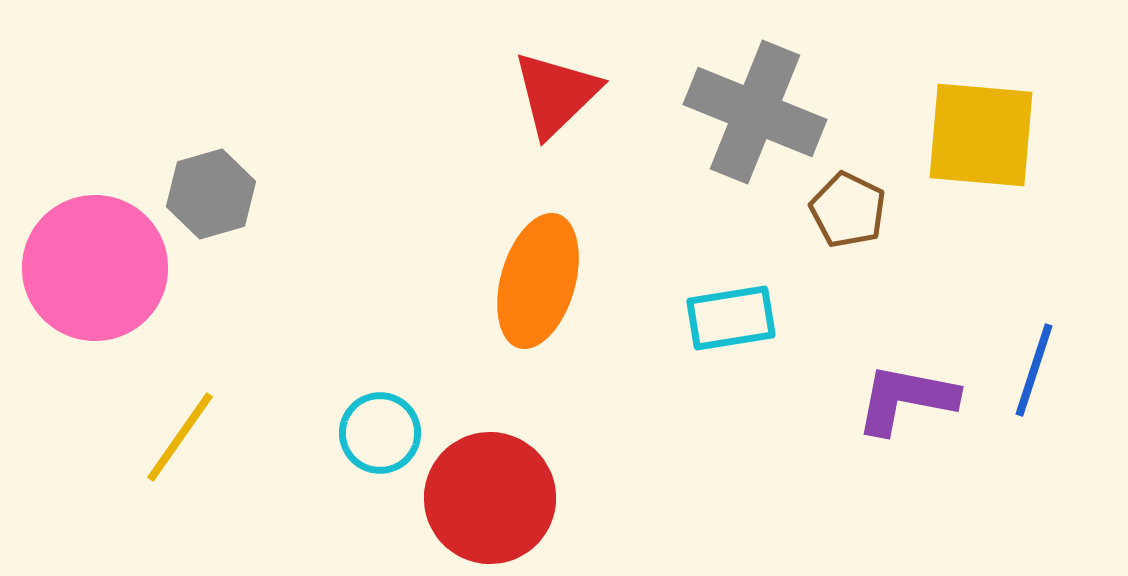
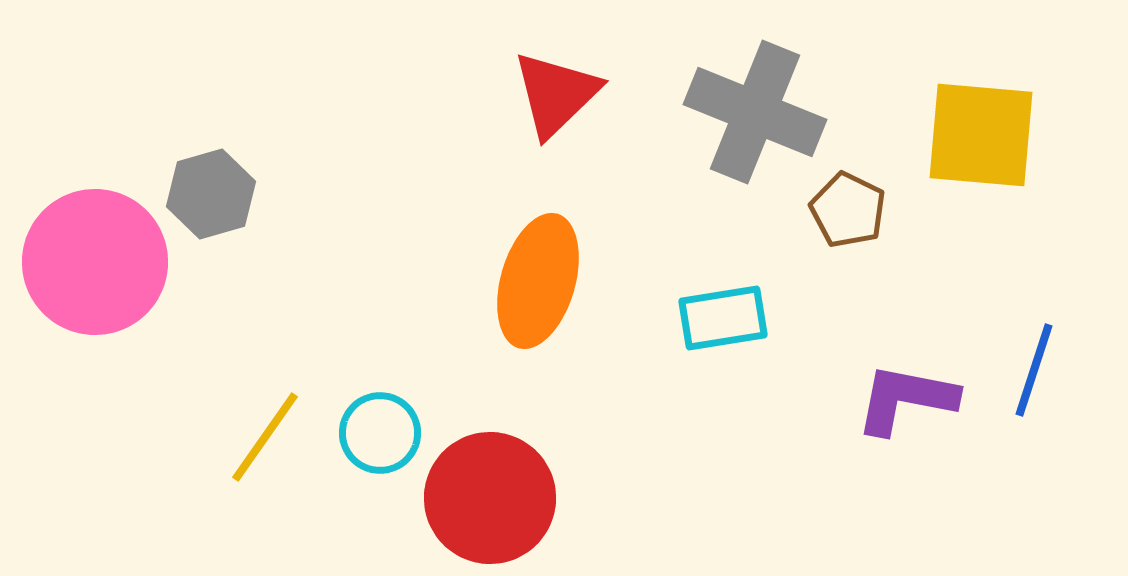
pink circle: moved 6 px up
cyan rectangle: moved 8 px left
yellow line: moved 85 px right
